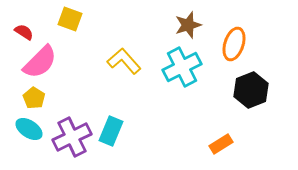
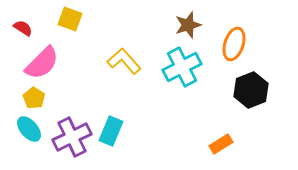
red semicircle: moved 1 px left, 4 px up
pink semicircle: moved 2 px right, 1 px down
cyan ellipse: rotated 16 degrees clockwise
